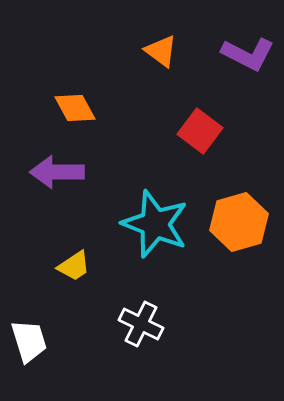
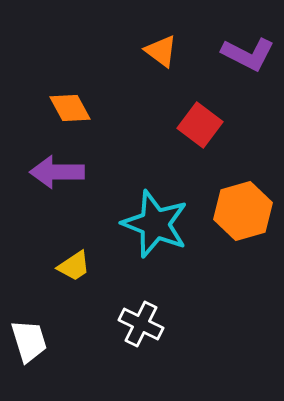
orange diamond: moved 5 px left
red square: moved 6 px up
orange hexagon: moved 4 px right, 11 px up
